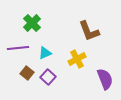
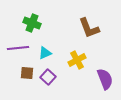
green cross: rotated 24 degrees counterclockwise
brown L-shape: moved 3 px up
yellow cross: moved 1 px down
brown square: rotated 32 degrees counterclockwise
